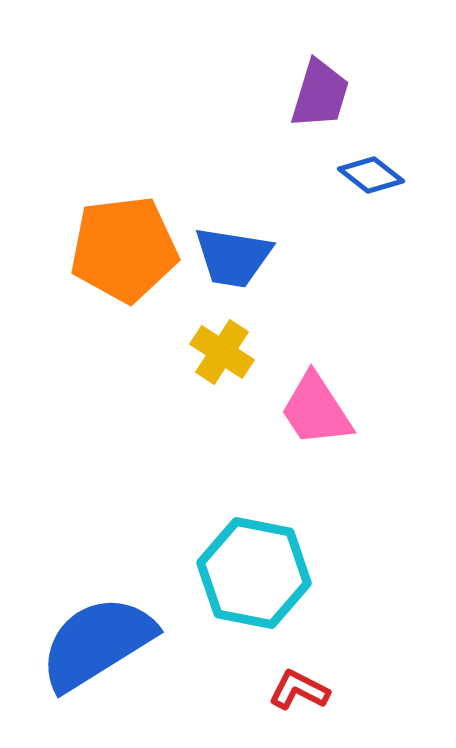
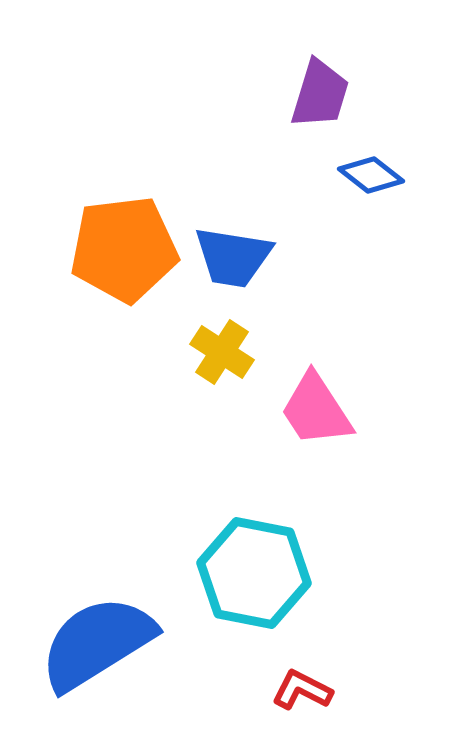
red L-shape: moved 3 px right
